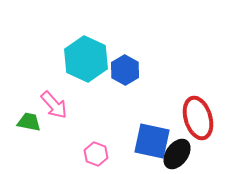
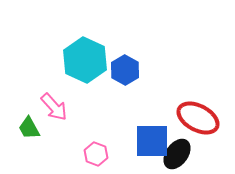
cyan hexagon: moved 1 px left, 1 px down
pink arrow: moved 2 px down
red ellipse: rotated 45 degrees counterclockwise
green trapezoid: moved 6 px down; rotated 130 degrees counterclockwise
blue square: rotated 12 degrees counterclockwise
